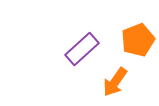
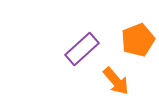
orange arrow: moved 1 px right, 1 px up; rotated 76 degrees counterclockwise
